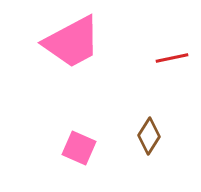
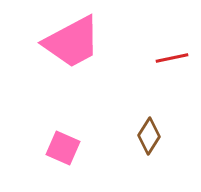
pink square: moved 16 px left
